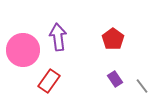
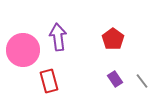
red rectangle: rotated 50 degrees counterclockwise
gray line: moved 5 px up
